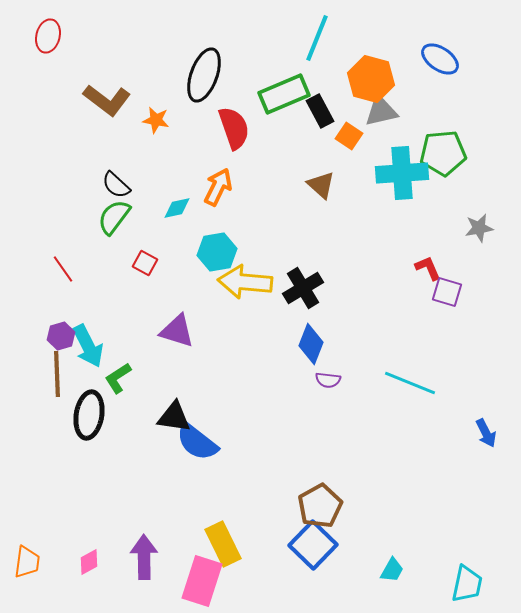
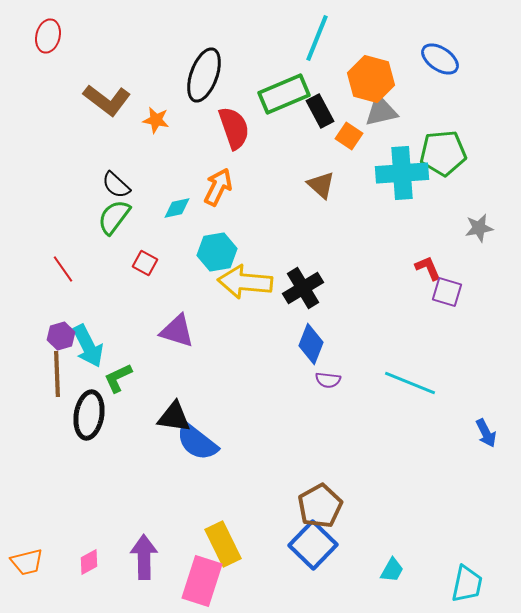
green L-shape at (118, 378): rotated 8 degrees clockwise
orange trapezoid at (27, 562): rotated 68 degrees clockwise
